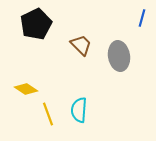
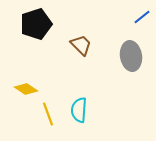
blue line: moved 1 px up; rotated 36 degrees clockwise
black pentagon: rotated 8 degrees clockwise
gray ellipse: moved 12 px right
